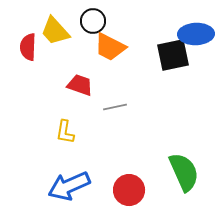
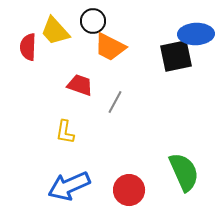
black square: moved 3 px right, 1 px down
gray line: moved 5 px up; rotated 50 degrees counterclockwise
